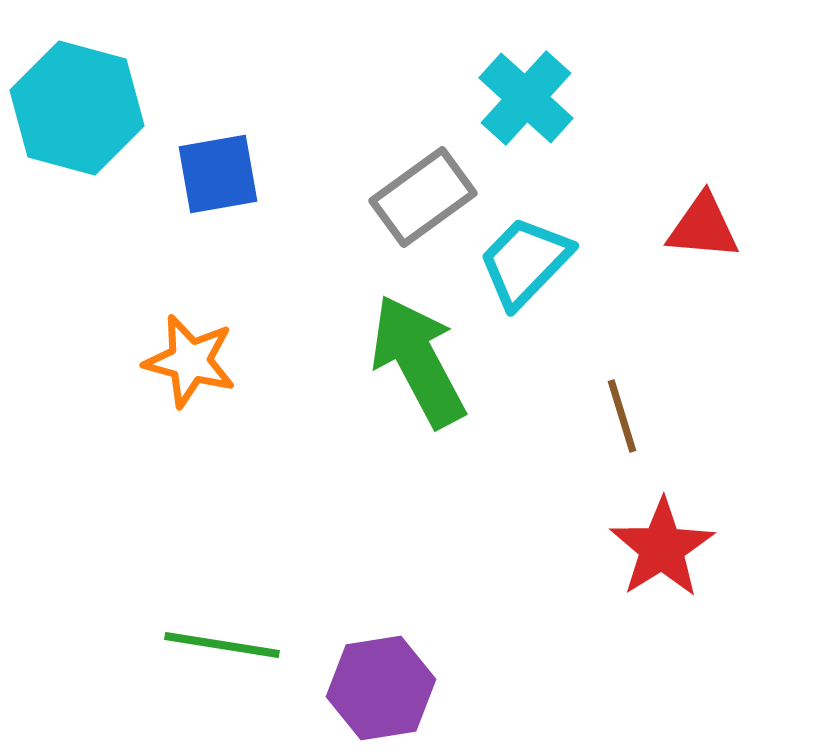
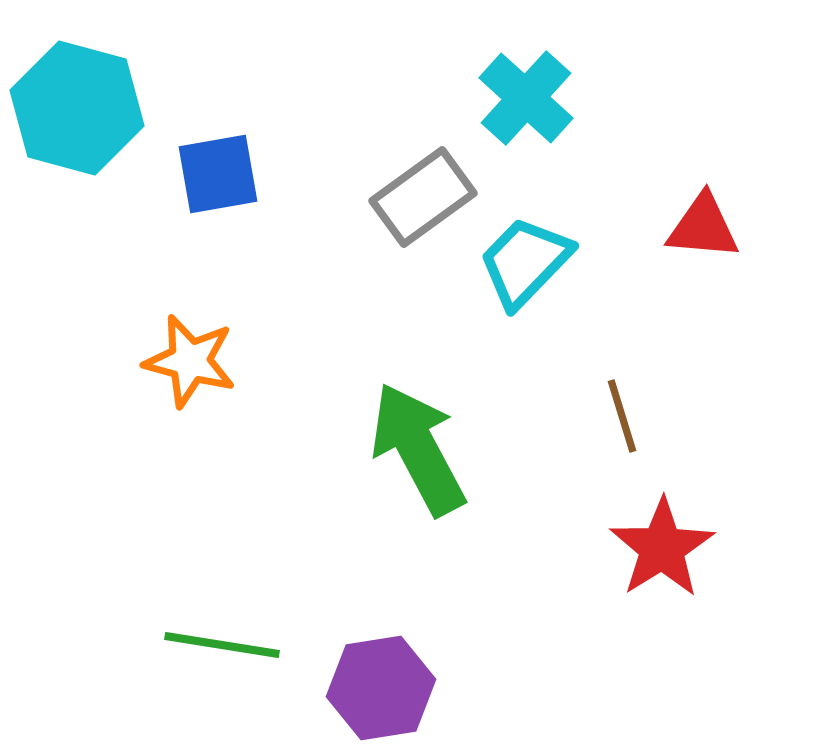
green arrow: moved 88 px down
